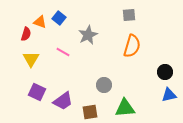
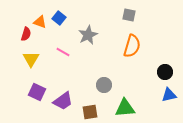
gray square: rotated 16 degrees clockwise
